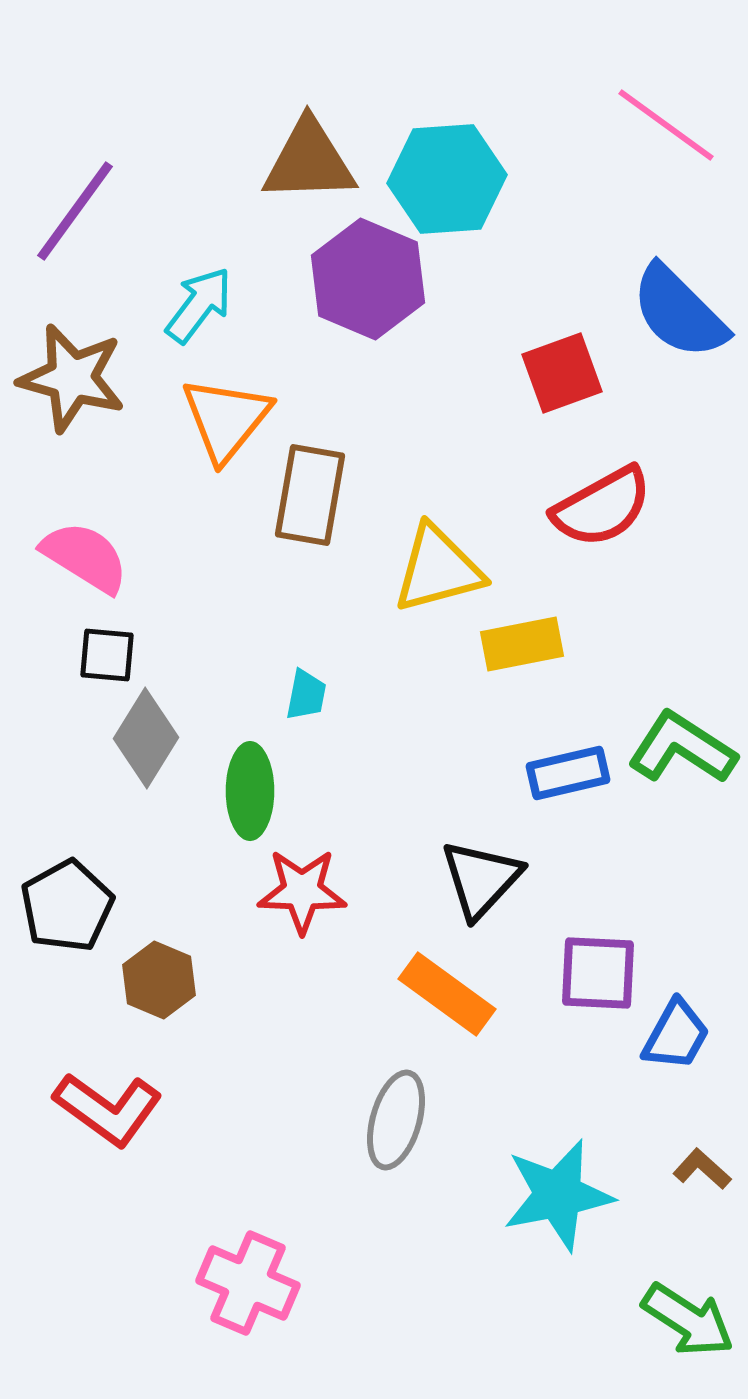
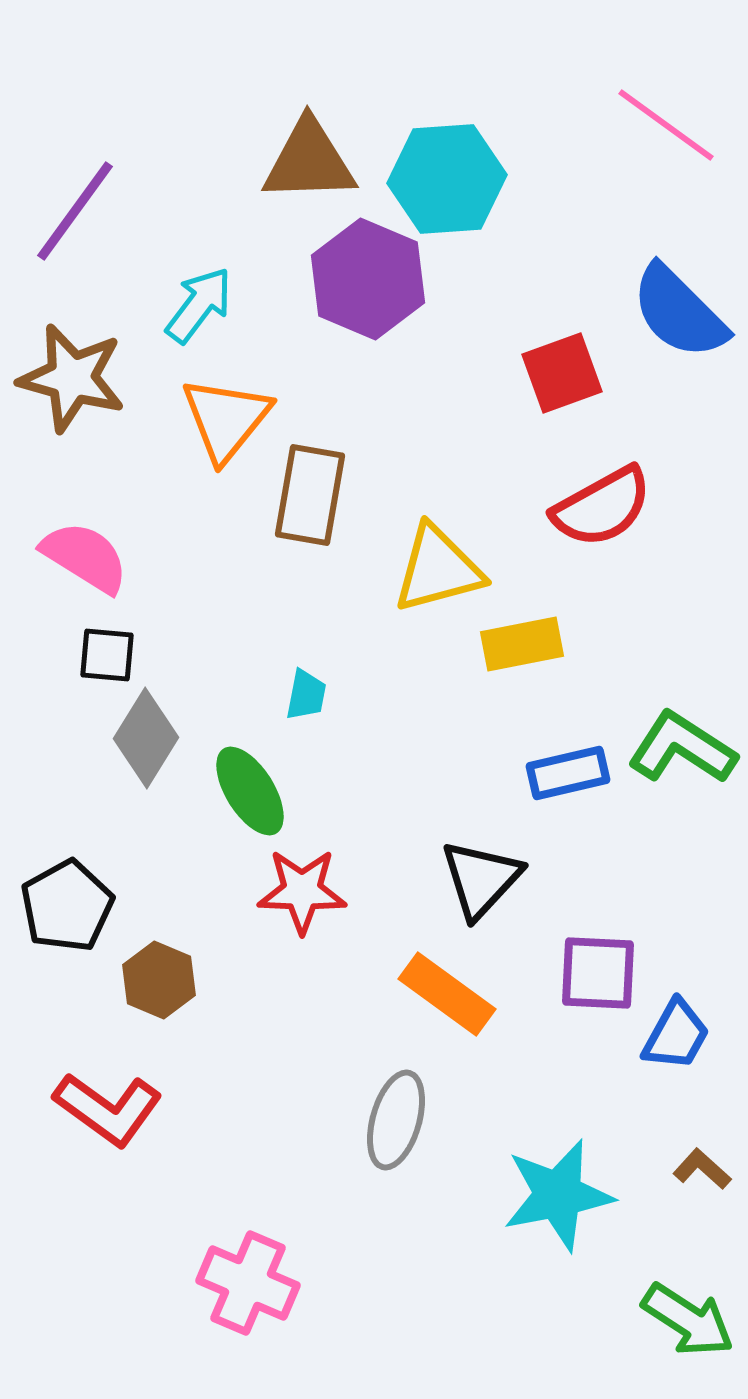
green ellipse: rotated 32 degrees counterclockwise
